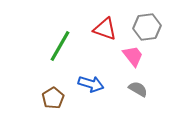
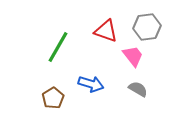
red triangle: moved 1 px right, 2 px down
green line: moved 2 px left, 1 px down
